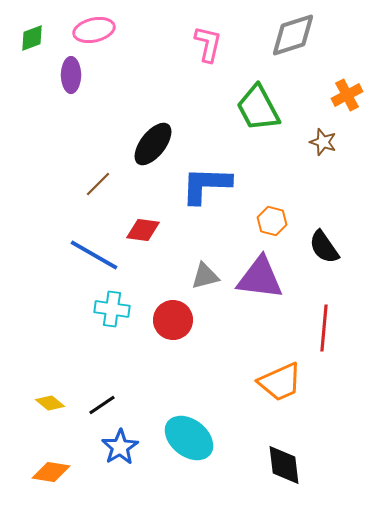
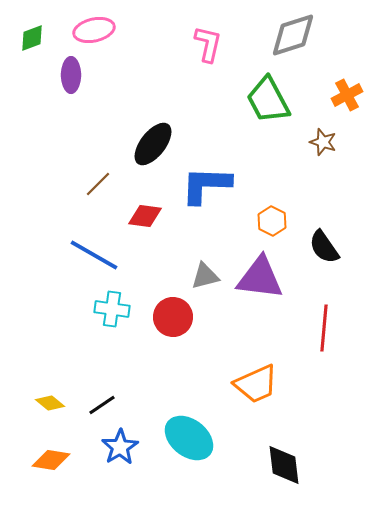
green trapezoid: moved 10 px right, 8 px up
orange hexagon: rotated 12 degrees clockwise
red diamond: moved 2 px right, 14 px up
red circle: moved 3 px up
orange trapezoid: moved 24 px left, 2 px down
orange diamond: moved 12 px up
